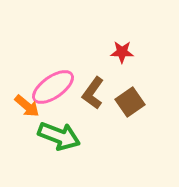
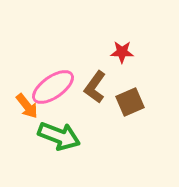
brown L-shape: moved 2 px right, 6 px up
brown square: rotated 12 degrees clockwise
orange arrow: rotated 12 degrees clockwise
